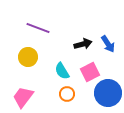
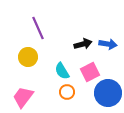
purple line: rotated 45 degrees clockwise
blue arrow: rotated 48 degrees counterclockwise
orange circle: moved 2 px up
